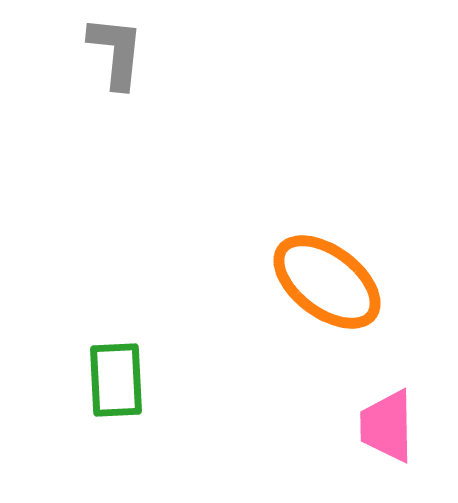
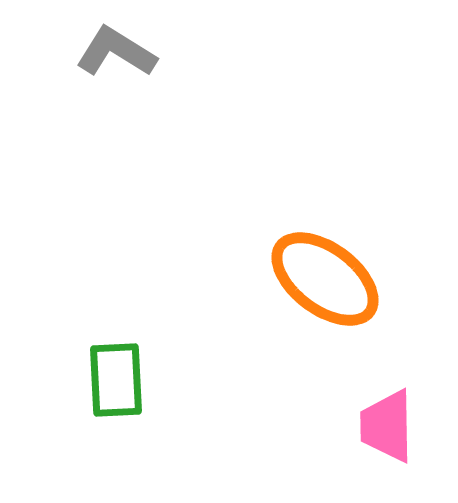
gray L-shape: rotated 64 degrees counterclockwise
orange ellipse: moved 2 px left, 3 px up
